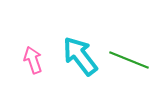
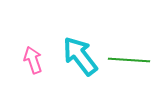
green line: rotated 18 degrees counterclockwise
